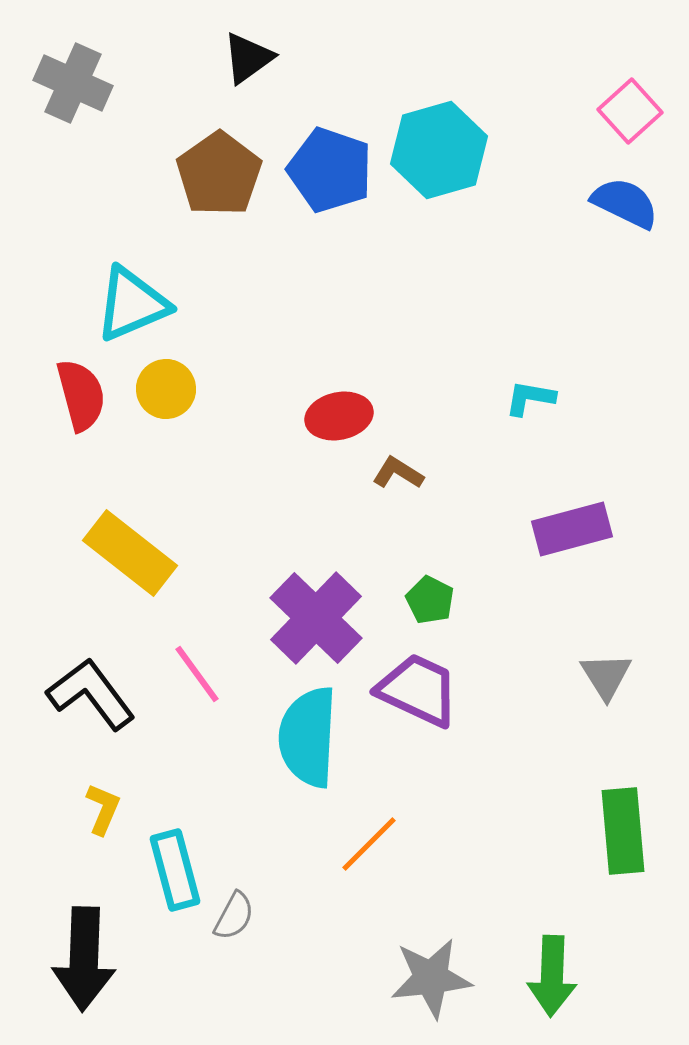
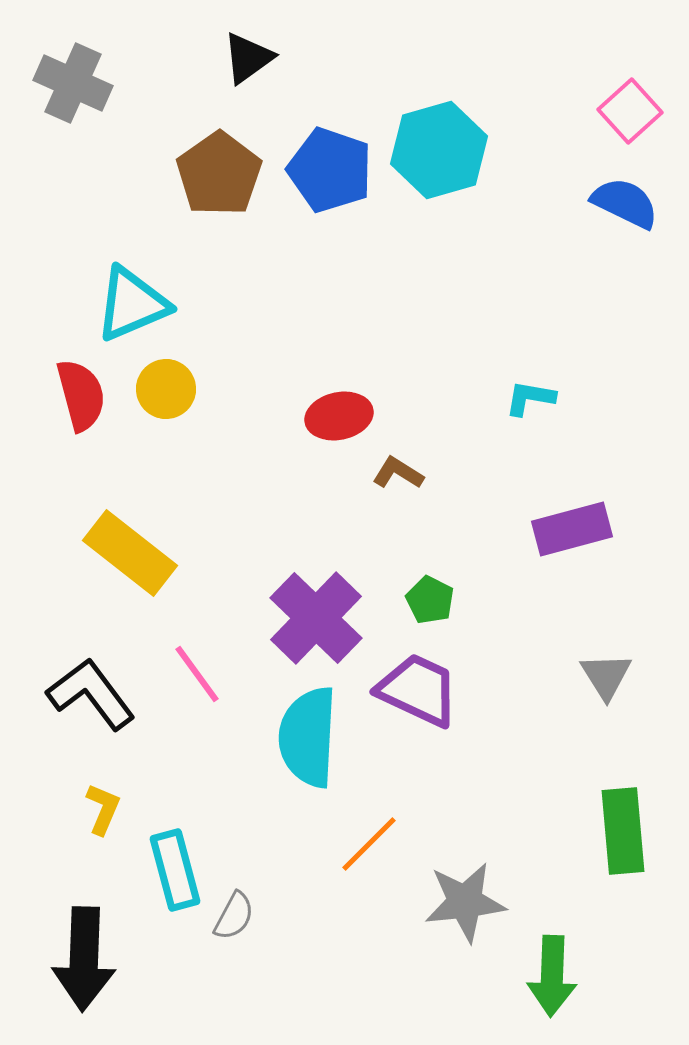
gray star: moved 34 px right, 76 px up
